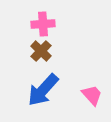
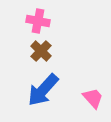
pink cross: moved 5 px left, 3 px up; rotated 15 degrees clockwise
pink trapezoid: moved 1 px right, 3 px down
